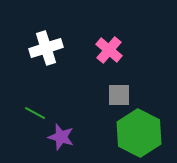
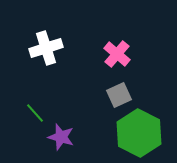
pink cross: moved 8 px right, 4 px down
gray square: rotated 25 degrees counterclockwise
green line: rotated 20 degrees clockwise
